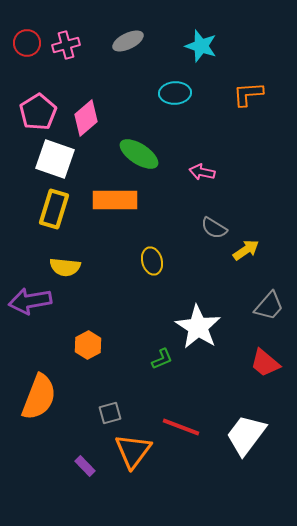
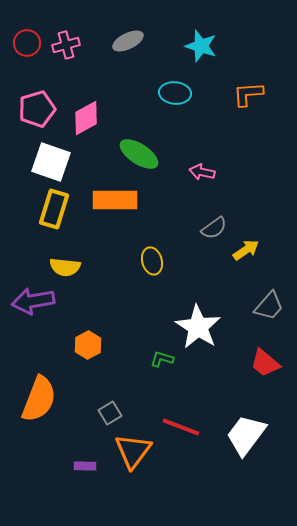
cyan ellipse: rotated 8 degrees clockwise
pink pentagon: moved 1 px left, 3 px up; rotated 15 degrees clockwise
pink diamond: rotated 12 degrees clockwise
white square: moved 4 px left, 3 px down
gray semicircle: rotated 68 degrees counterclockwise
purple arrow: moved 3 px right
green L-shape: rotated 140 degrees counterclockwise
orange semicircle: moved 2 px down
gray square: rotated 15 degrees counterclockwise
purple rectangle: rotated 45 degrees counterclockwise
